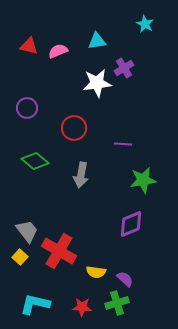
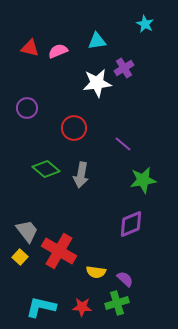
red triangle: moved 1 px right, 2 px down
purple line: rotated 36 degrees clockwise
green diamond: moved 11 px right, 8 px down
cyan L-shape: moved 6 px right, 3 px down
